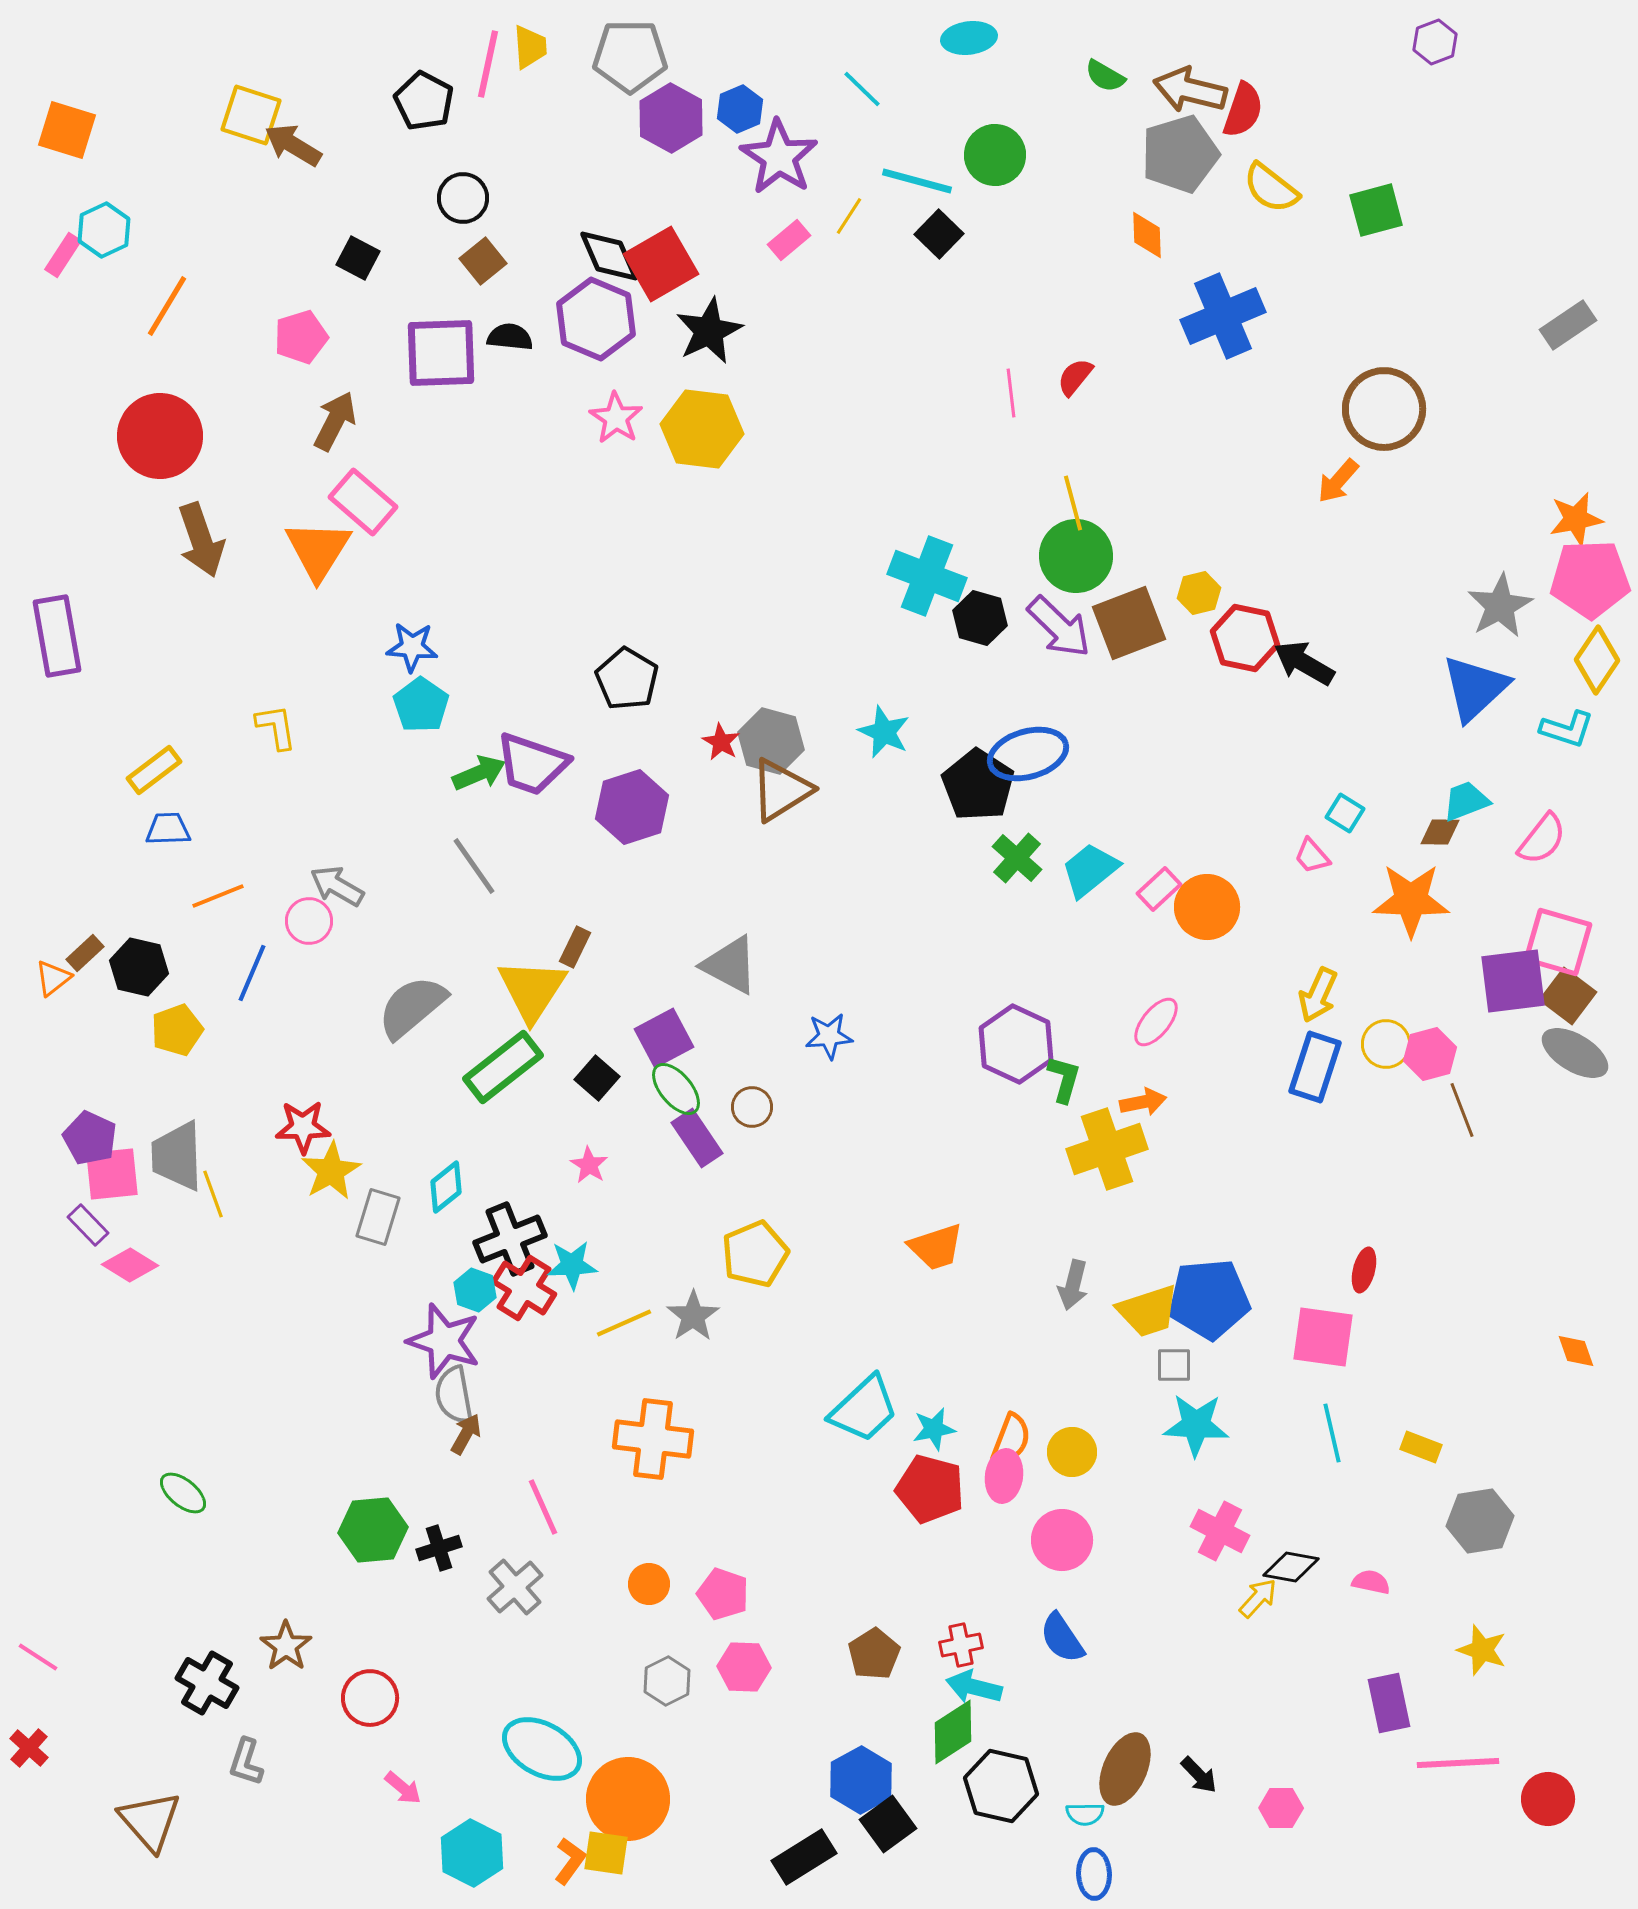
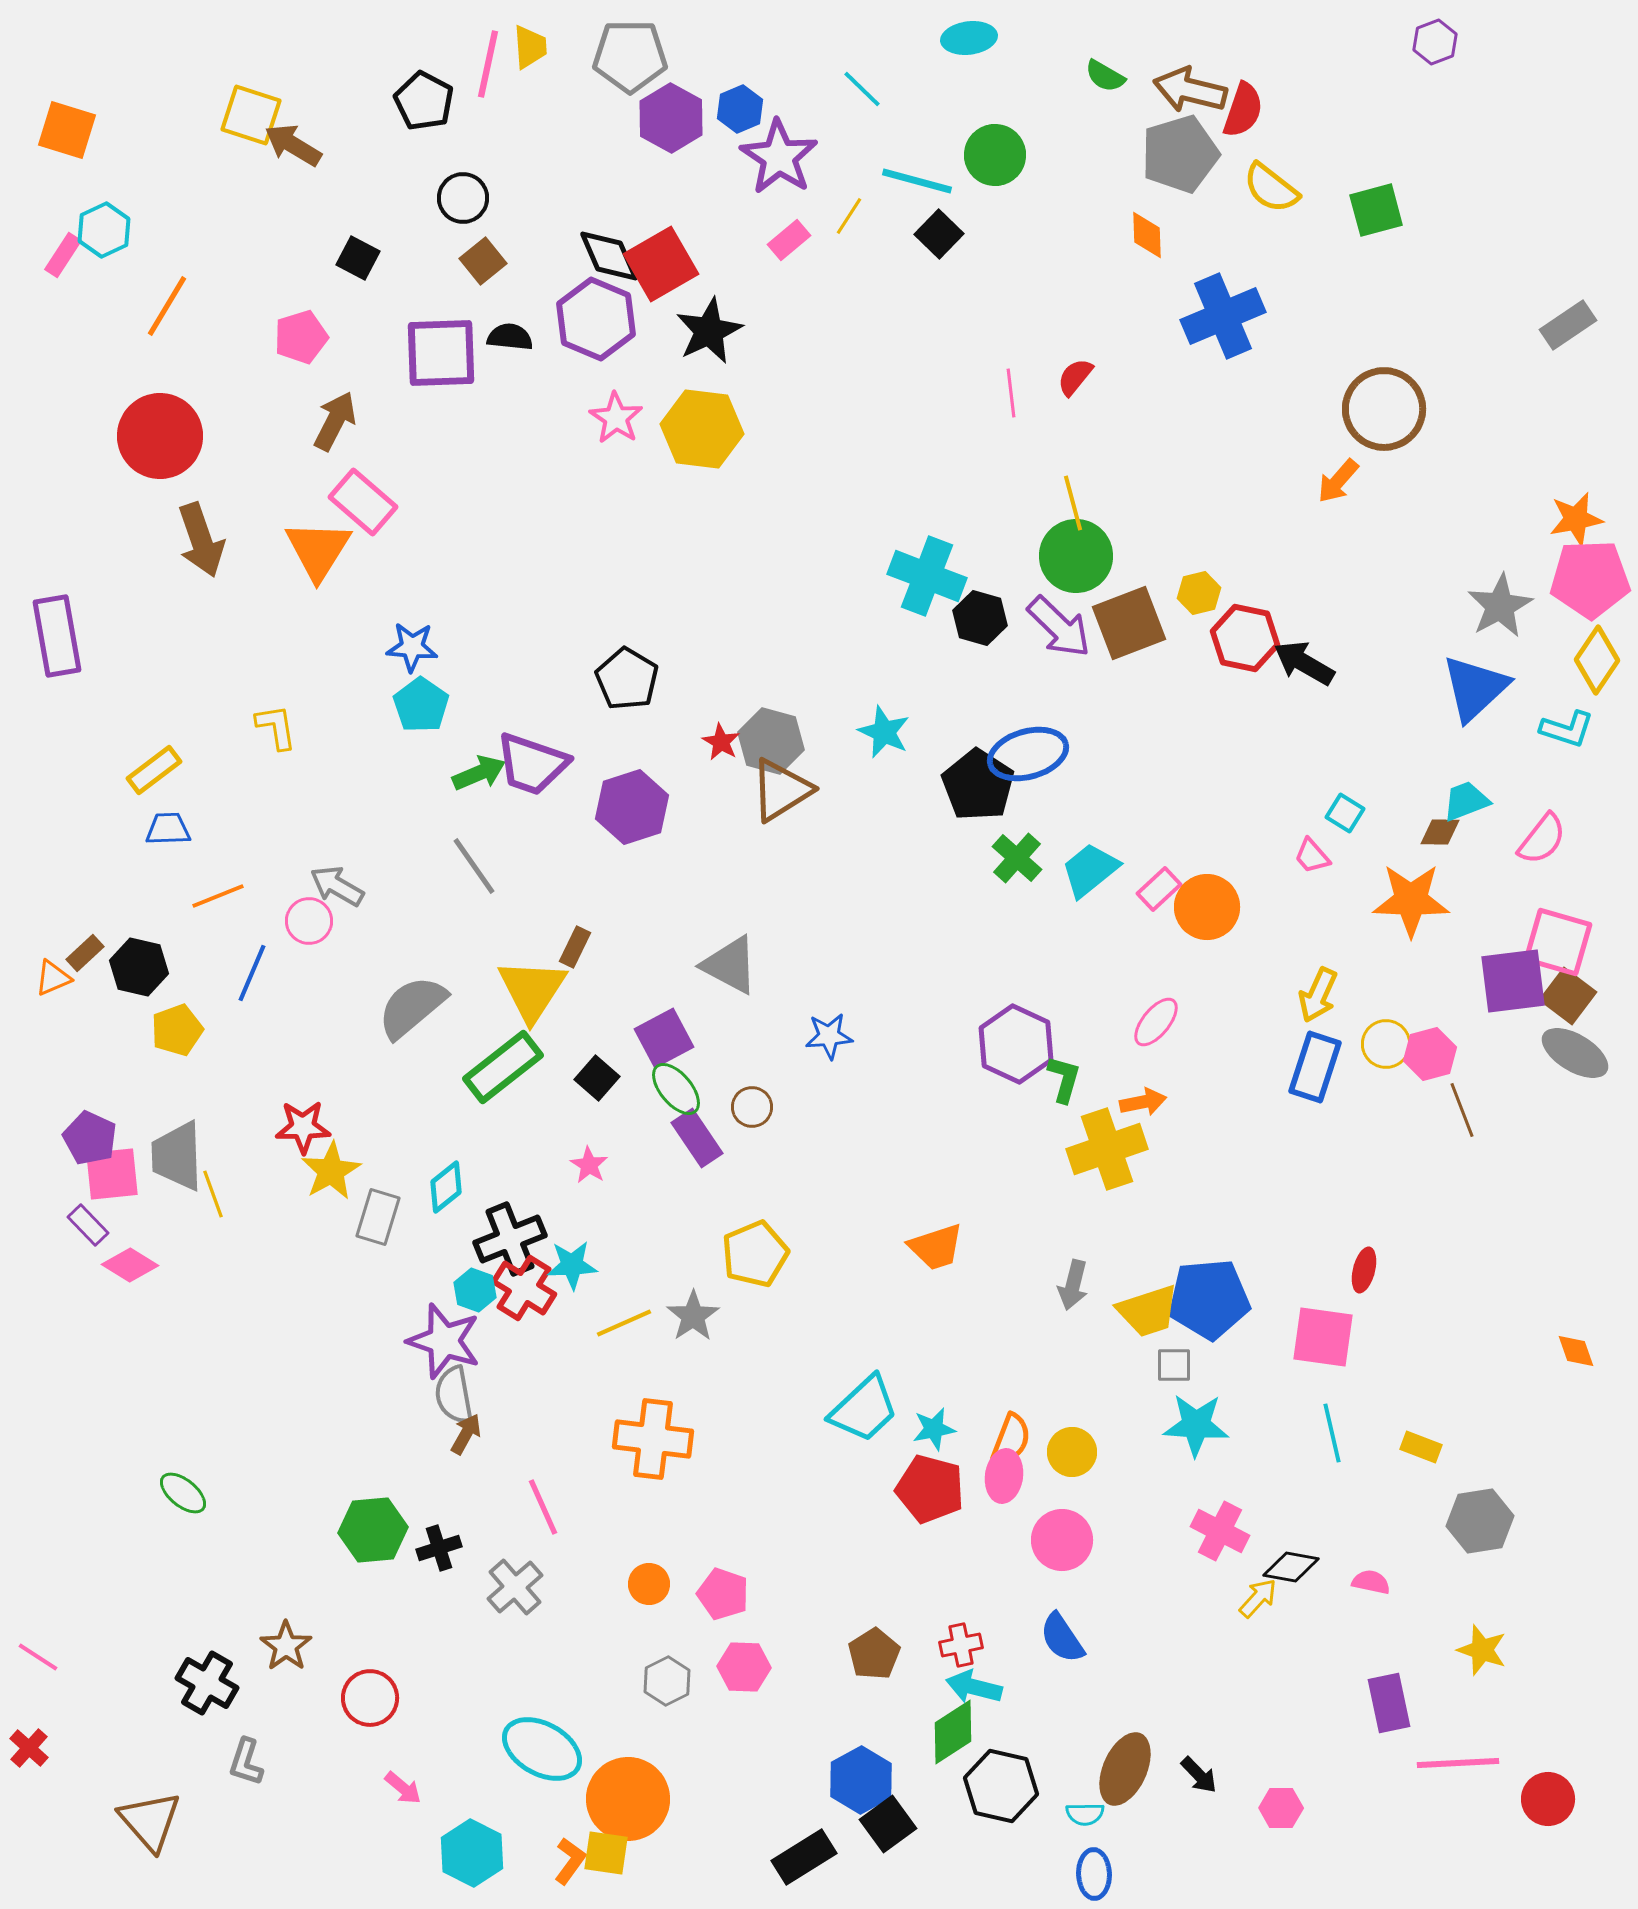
orange triangle at (53, 978): rotated 15 degrees clockwise
